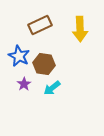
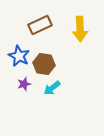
purple star: rotated 16 degrees clockwise
